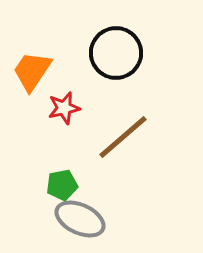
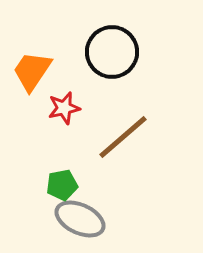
black circle: moved 4 px left, 1 px up
